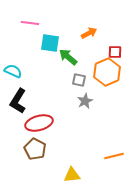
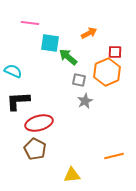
black L-shape: rotated 55 degrees clockwise
